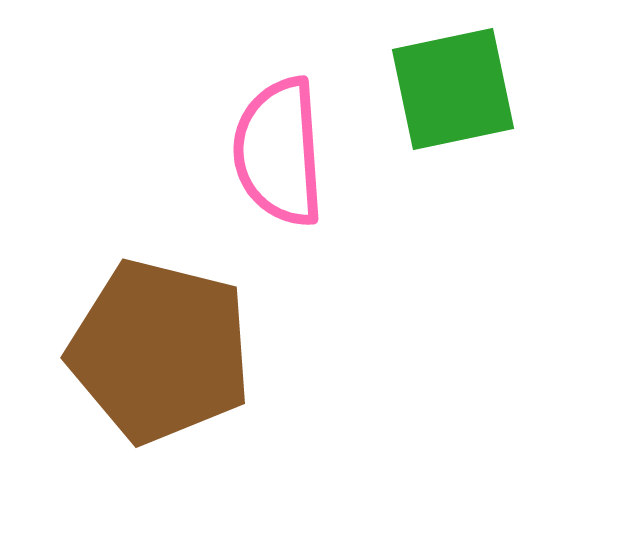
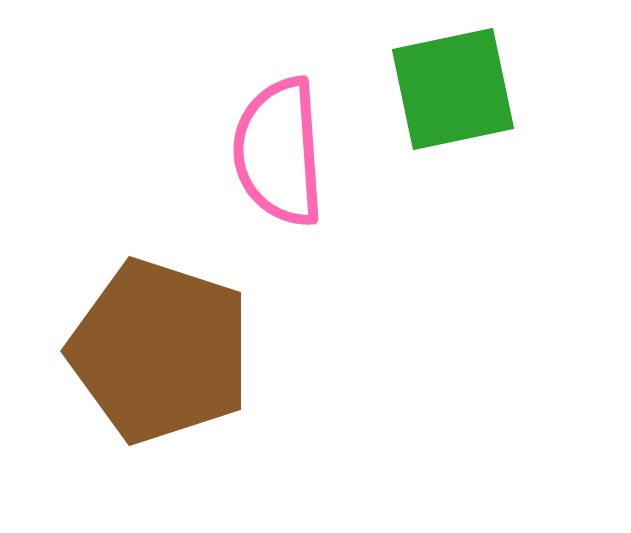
brown pentagon: rotated 4 degrees clockwise
